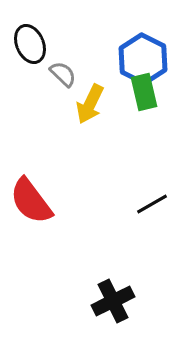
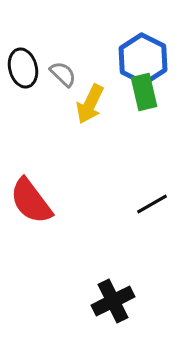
black ellipse: moved 7 px left, 24 px down; rotated 9 degrees clockwise
